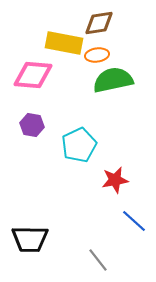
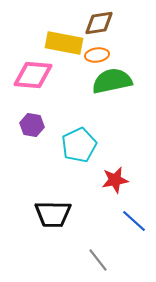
green semicircle: moved 1 px left, 1 px down
black trapezoid: moved 23 px right, 25 px up
